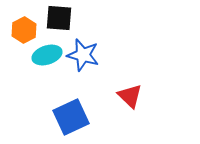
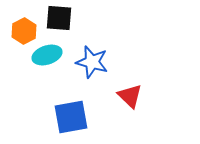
orange hexagon: moved 1 px down
blue star: moved 9 px right, 7 px down
blue square: rotated 15 degrees clockwise
